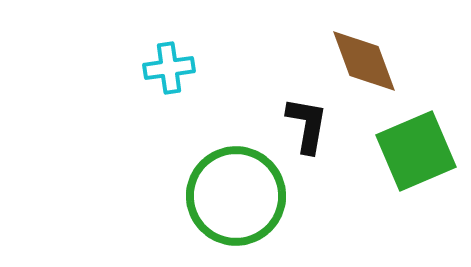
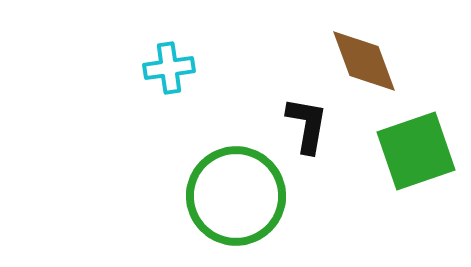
green square: rotated 4 degrees clockwise
